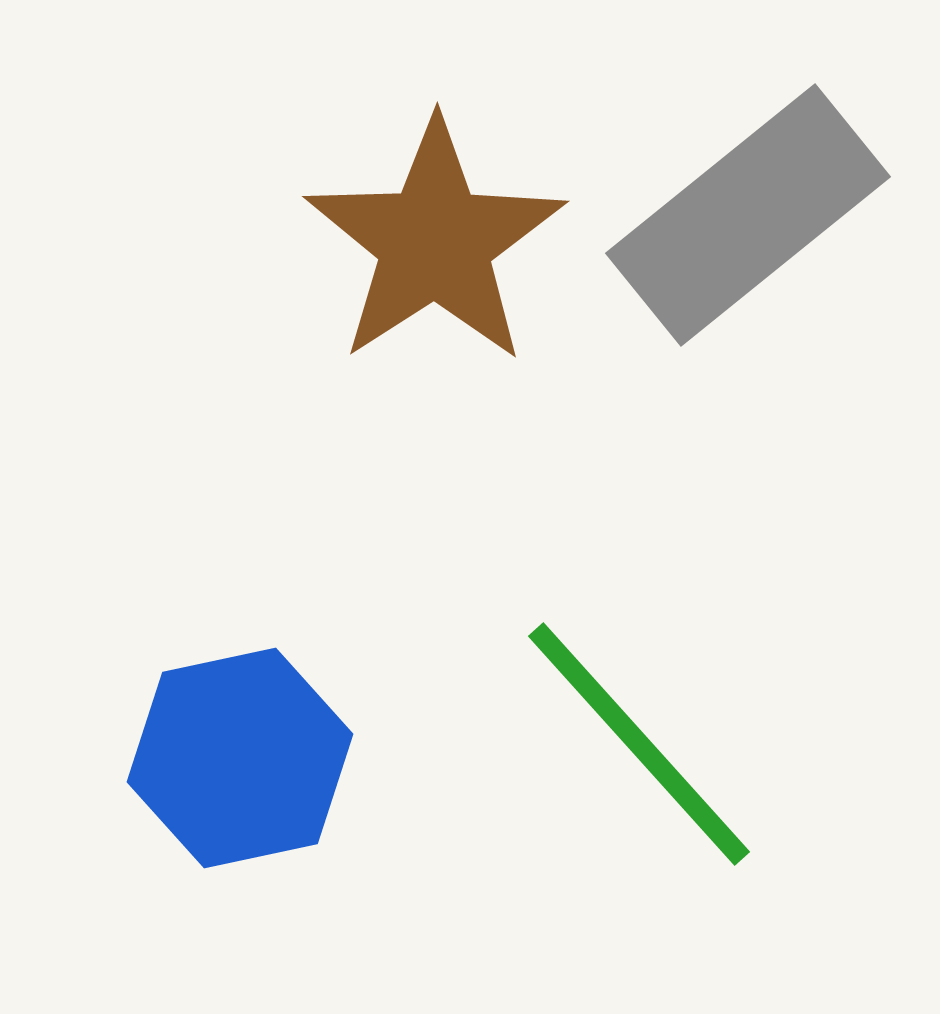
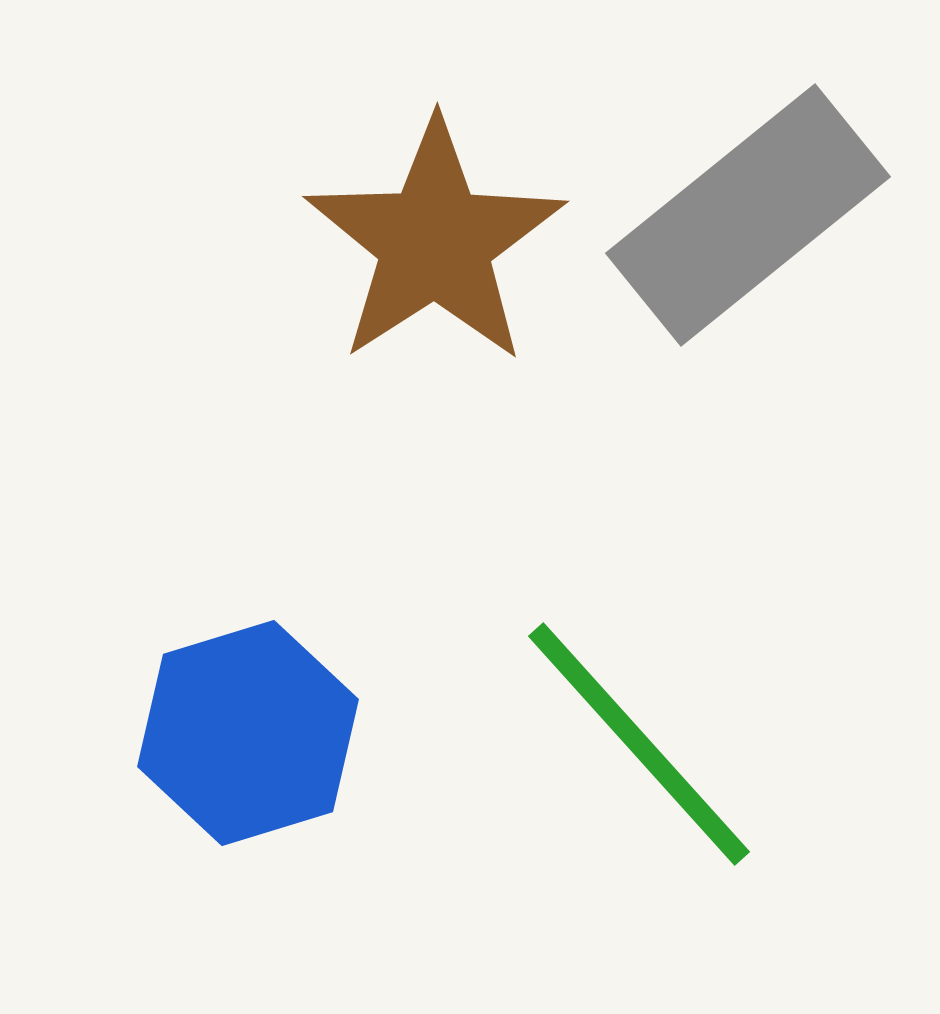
blue hexagon: moved 8 px right, 25 px up; rotated 5 degrees counterclockwise
